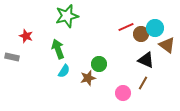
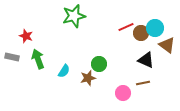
green star: moved 7 px right
brown circle: moved 1 px up
green arrow: moved 20 px left, 10 px down
brown line: rotated 48 degrees clockwise
